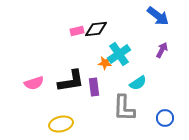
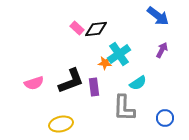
pink rectangle: moved 3 px up; rotated 56 degrees clockwise
black L-shape: rotated 12 degrees counterclockwise
